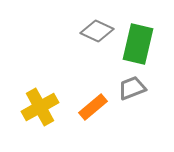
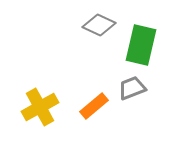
gray diamond: moved 2 px right, 6 px up
green rectangle: moved 3 px right, 1 px down
orange rectangle: moved 1 px right, 1 px up
